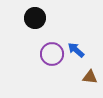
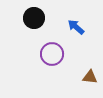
black circle: moved 1 px left
blue arrow: moved 23 px up
